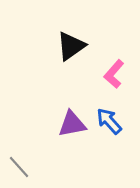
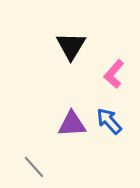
black triangle: rotated 24 degrees counterclockwise
purple triangle: rotated 8 degrees clockwise
gray line: moved 15 px right
